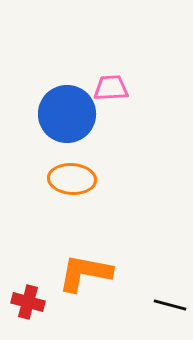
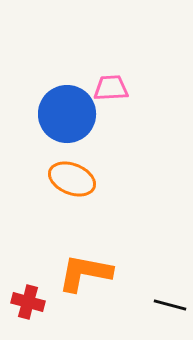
orange ellipse: rotated 18 degrees clockwise
